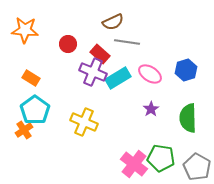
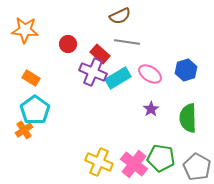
brown semicircle: moved 7 px right, 6 px up
yellow cross: moved 15 px right, 40 px down
